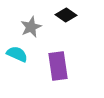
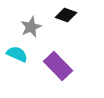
black diamond: rotated 15 degrees counterclockwise
purple rectangle: rotated 36 degrees counterclockwise
